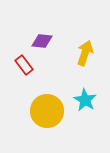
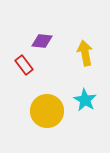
yellow arrow: rotated 30 degrees counterclockwise
